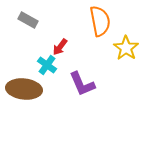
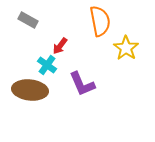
red arrow: moved 1 px up
brown ellipse: moved 6 px right, 1 px down
